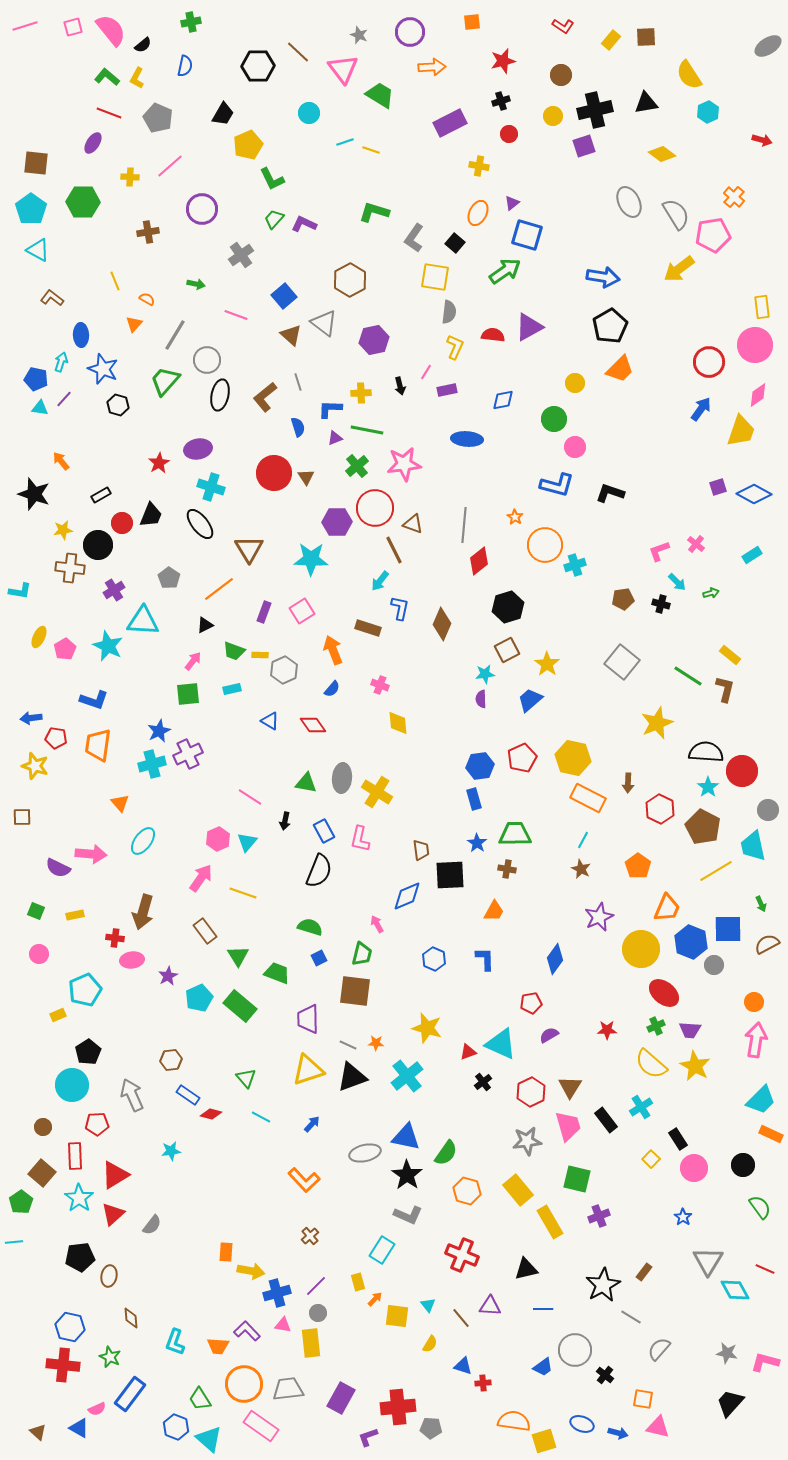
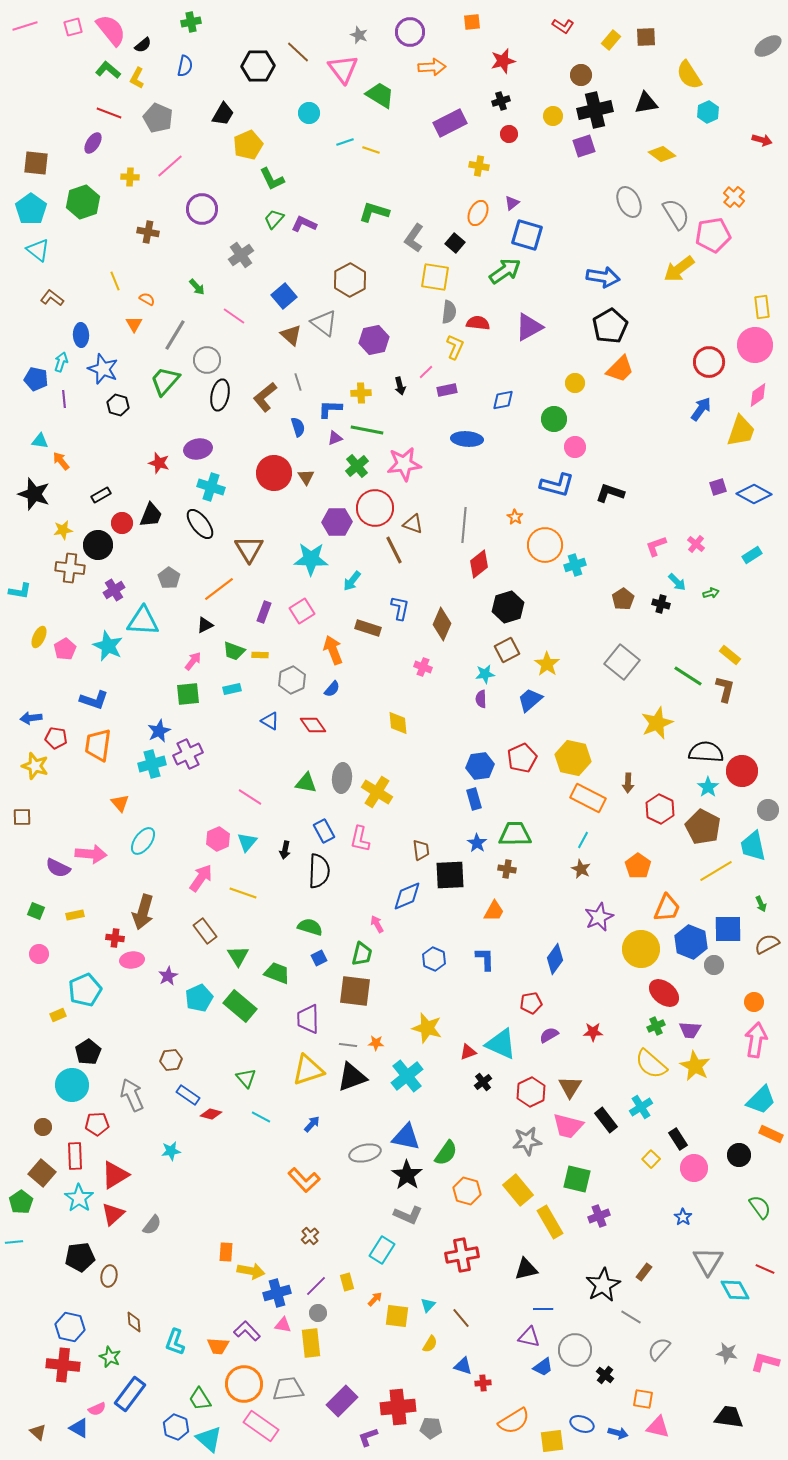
brown circle at (561, 75): moved 20 px right
green L-shape at (107, 77): moved 1 px right, 7 px up
green hexagon at (83, 202): rotated 20 degrees counterclockwise
brown cross at (148, 232): rotated 20 degrees clockwise
cyan triangle at (38, 250): rotated 10 degrees clockwise
green arrow at (196, 284): moved 1 px right, 3 px down; rotated 36 degrees clockwise
pink line at (236, 315): moved 2 px left, 1 px down; rotated 15 degrees clockwise
orange triangle at (134, 324): rotated 12 degrees counterclockwise
red semicircle at (493, 335): moved 15 px left, 12 px up
pink line at (426, 372): rotated 14 degrees clockwise
purple line at (64, 399): rotated 48 degrees counterclockwise
cyan triangle at (40, 408): moved 33 px down
red star at (159, 463): rotated 25 degrees counterclockwise
pink L-shape at (659, 551): moved 3 px left, 5 px up
red diamond at (479, 561): moved 3 px down
cyan arrow at (380, 581): moved 28 px left
brown pentagon at (623, 599): rotated 25 degrees counterclockwise
gray hexagon at (284, 670): moved 8 px right, 10 px down
pink cross at (380, 685): moved 43 px right, 18 px up
black arrow at (285, 821): moved 29 px down
black semicircle at (319, 871): rotated 20 degrees counterclockwise
red star at (607, 1030): moved 14 px left, 2 px down
gray line at (348, 1045): rotated 18 degrees counterclockwise
pink trapezoid at (568, 1126): rotated 120 degrees clockwise
black circle at (743, 1165): moved 4 px left, 10 px up
red cross at (462, 1255): rotated 32 degrees counterclockwise
yellow rectangle at (358, 1282): moved 11 px left
cyan triangle at (428, 1305): rotated 21 degrees clockwise
purple triangle at (490, 1306): moved 39 px right, 31 px down; rotated 10 degrees clockwise
brown diamond at (131, 1318): moved 3 px right, 4 px down
purple rectangle at (341, 1398): moved 1 px right, 3 px down; rotated 16 degrees clockwise
black trapezoid at (730, 1403): moved 1 px left, 14 px down; rotated 56 degrees clockwise
orange semicircle at (514, 1421): rotated 140 degrees clockwise
yellow square at (544, 1441): moved 8 px right; rotated 10 degrees clockwise
